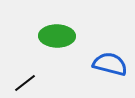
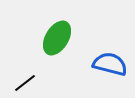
green ellipse: moved 2 px down; rotated 60 degrees counterclockwise
